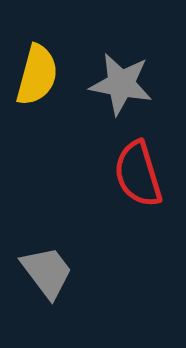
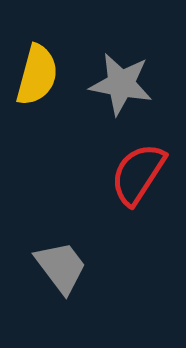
red semicircle: rotated 50 degrees clockwise
gray trapezoid: moved 14 px right, 5 px up
